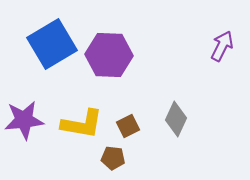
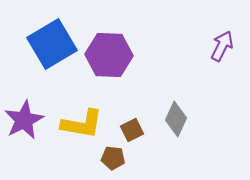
purple star: rotated 21 degrees counterclockwise
brown square: moved 4 px right, 4 px down
